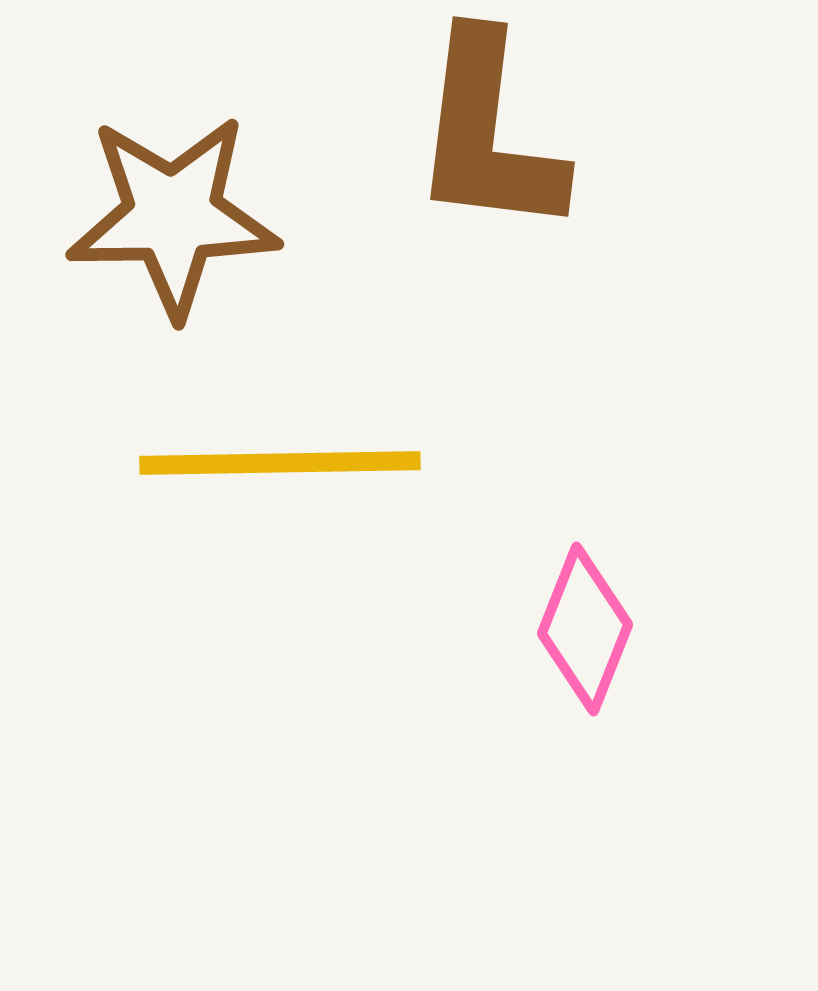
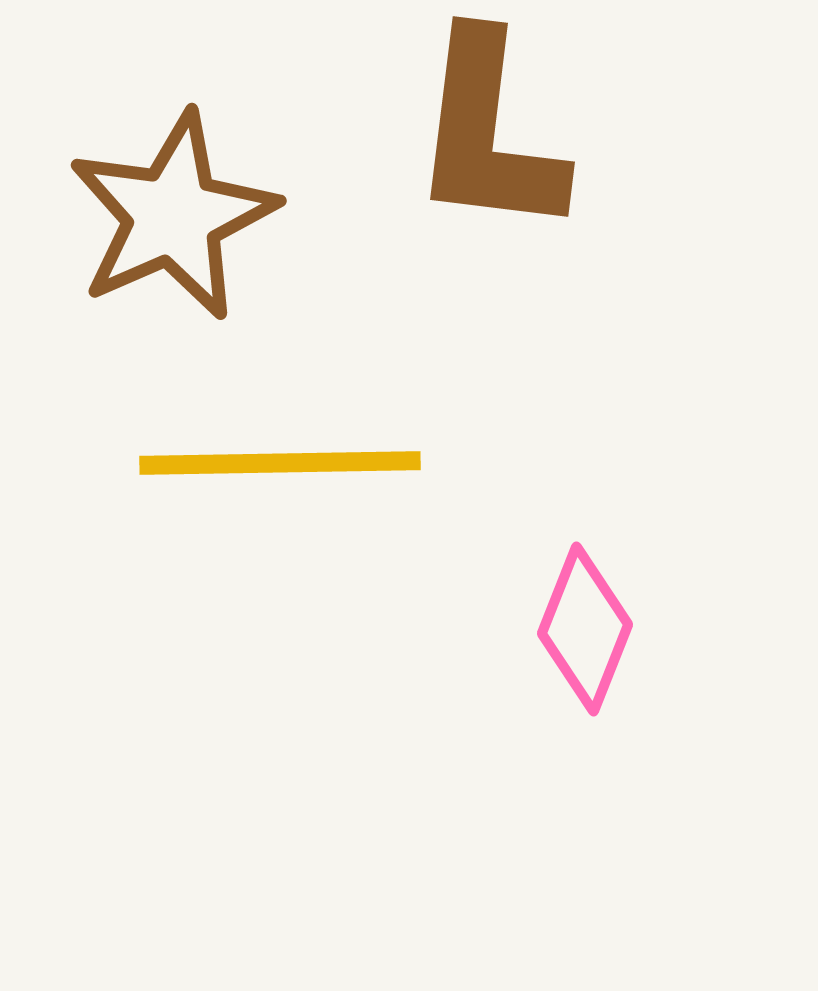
brown star: rotated 23 degrees counterclockwise
